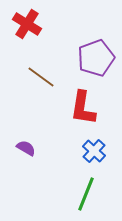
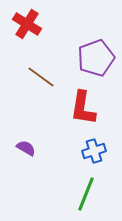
blue cross: rotated 30 degrees clockwise
